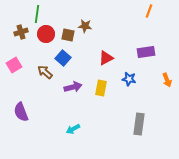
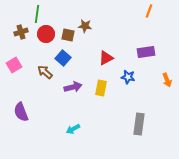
blue star: moved 1 px left, 2 px up
